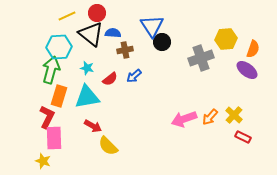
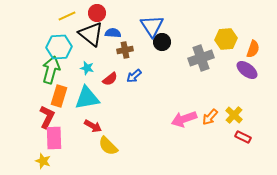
cyan triangle: moved 1 px down
